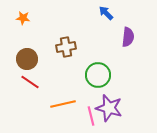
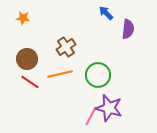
purple semicircle: moved 8 px up
brown cross: rotated 24 degrees counterclockwise
orange line: moved 3 px left, 30 px up
pink line: rotated 42 degrees clockwise
